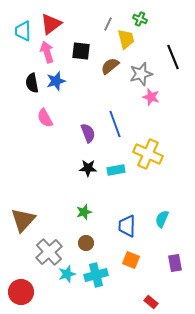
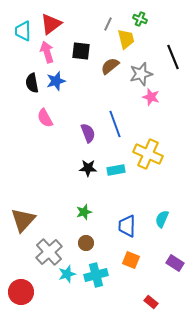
purple rectangle: rotated 48 degrees counterclockwise
